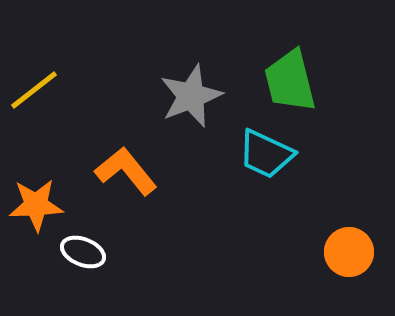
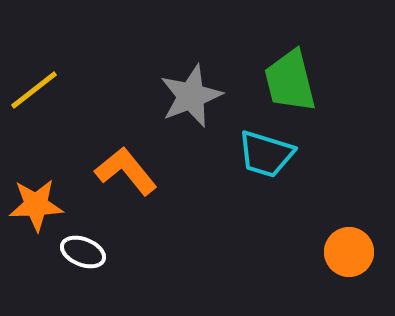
cyan trapezoid: rotated 8 degrees counterclockwise
